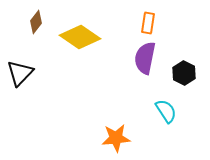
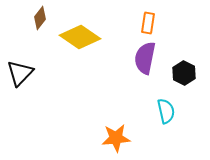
brown diamond: moved 4 px right, 4 px up
cyan semicircle: rotated 20 degrees clockwise
